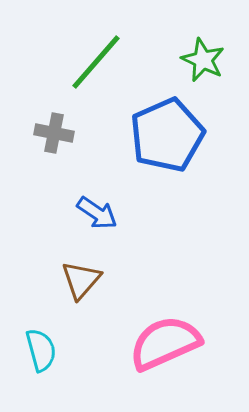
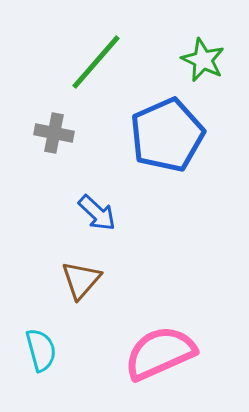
blue arrow: rotated 9 degrees clockwise
pink semicircle: moved 5 px left, 10 px down
